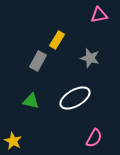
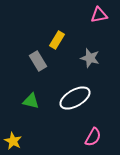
gray rectangle: rotated 60 degrees counterclockwise
pink semicircle: moved 1 px left, 1 px up
